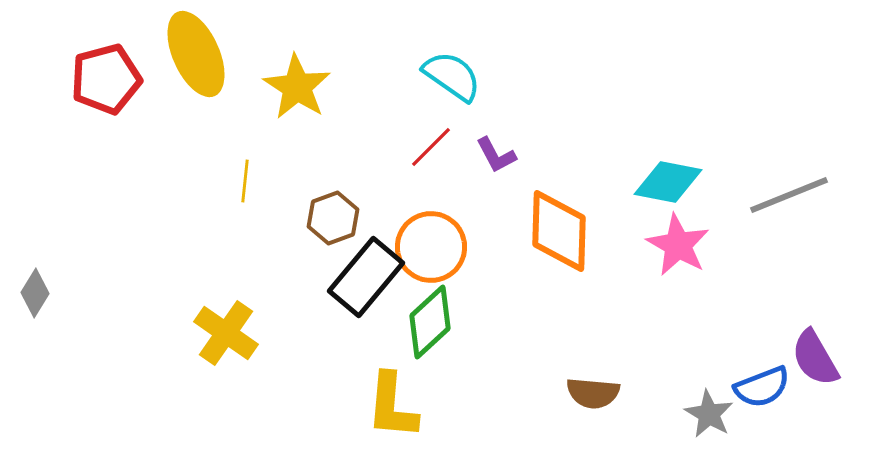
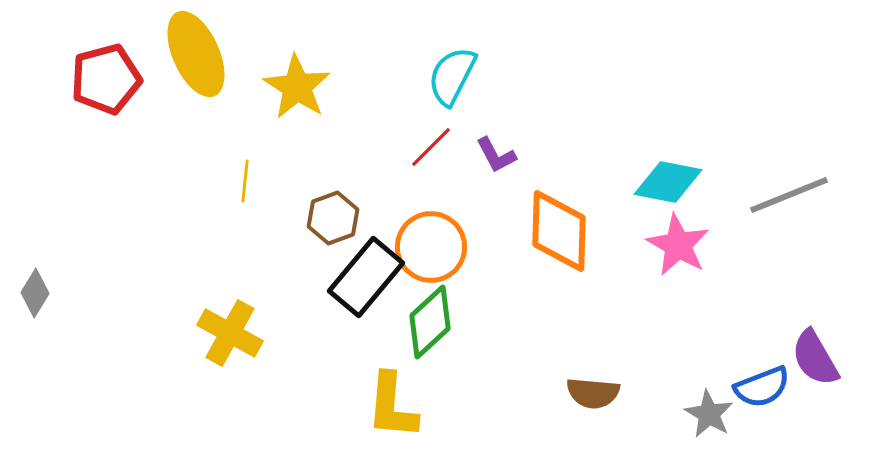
cyan semicircle: rotated 98 degrees counterclockwise
yellow cross: moved 4 px right; rotated 6 degrees counterclockwise
